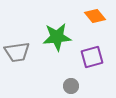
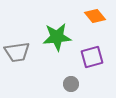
gray circle: moved 2 px up
